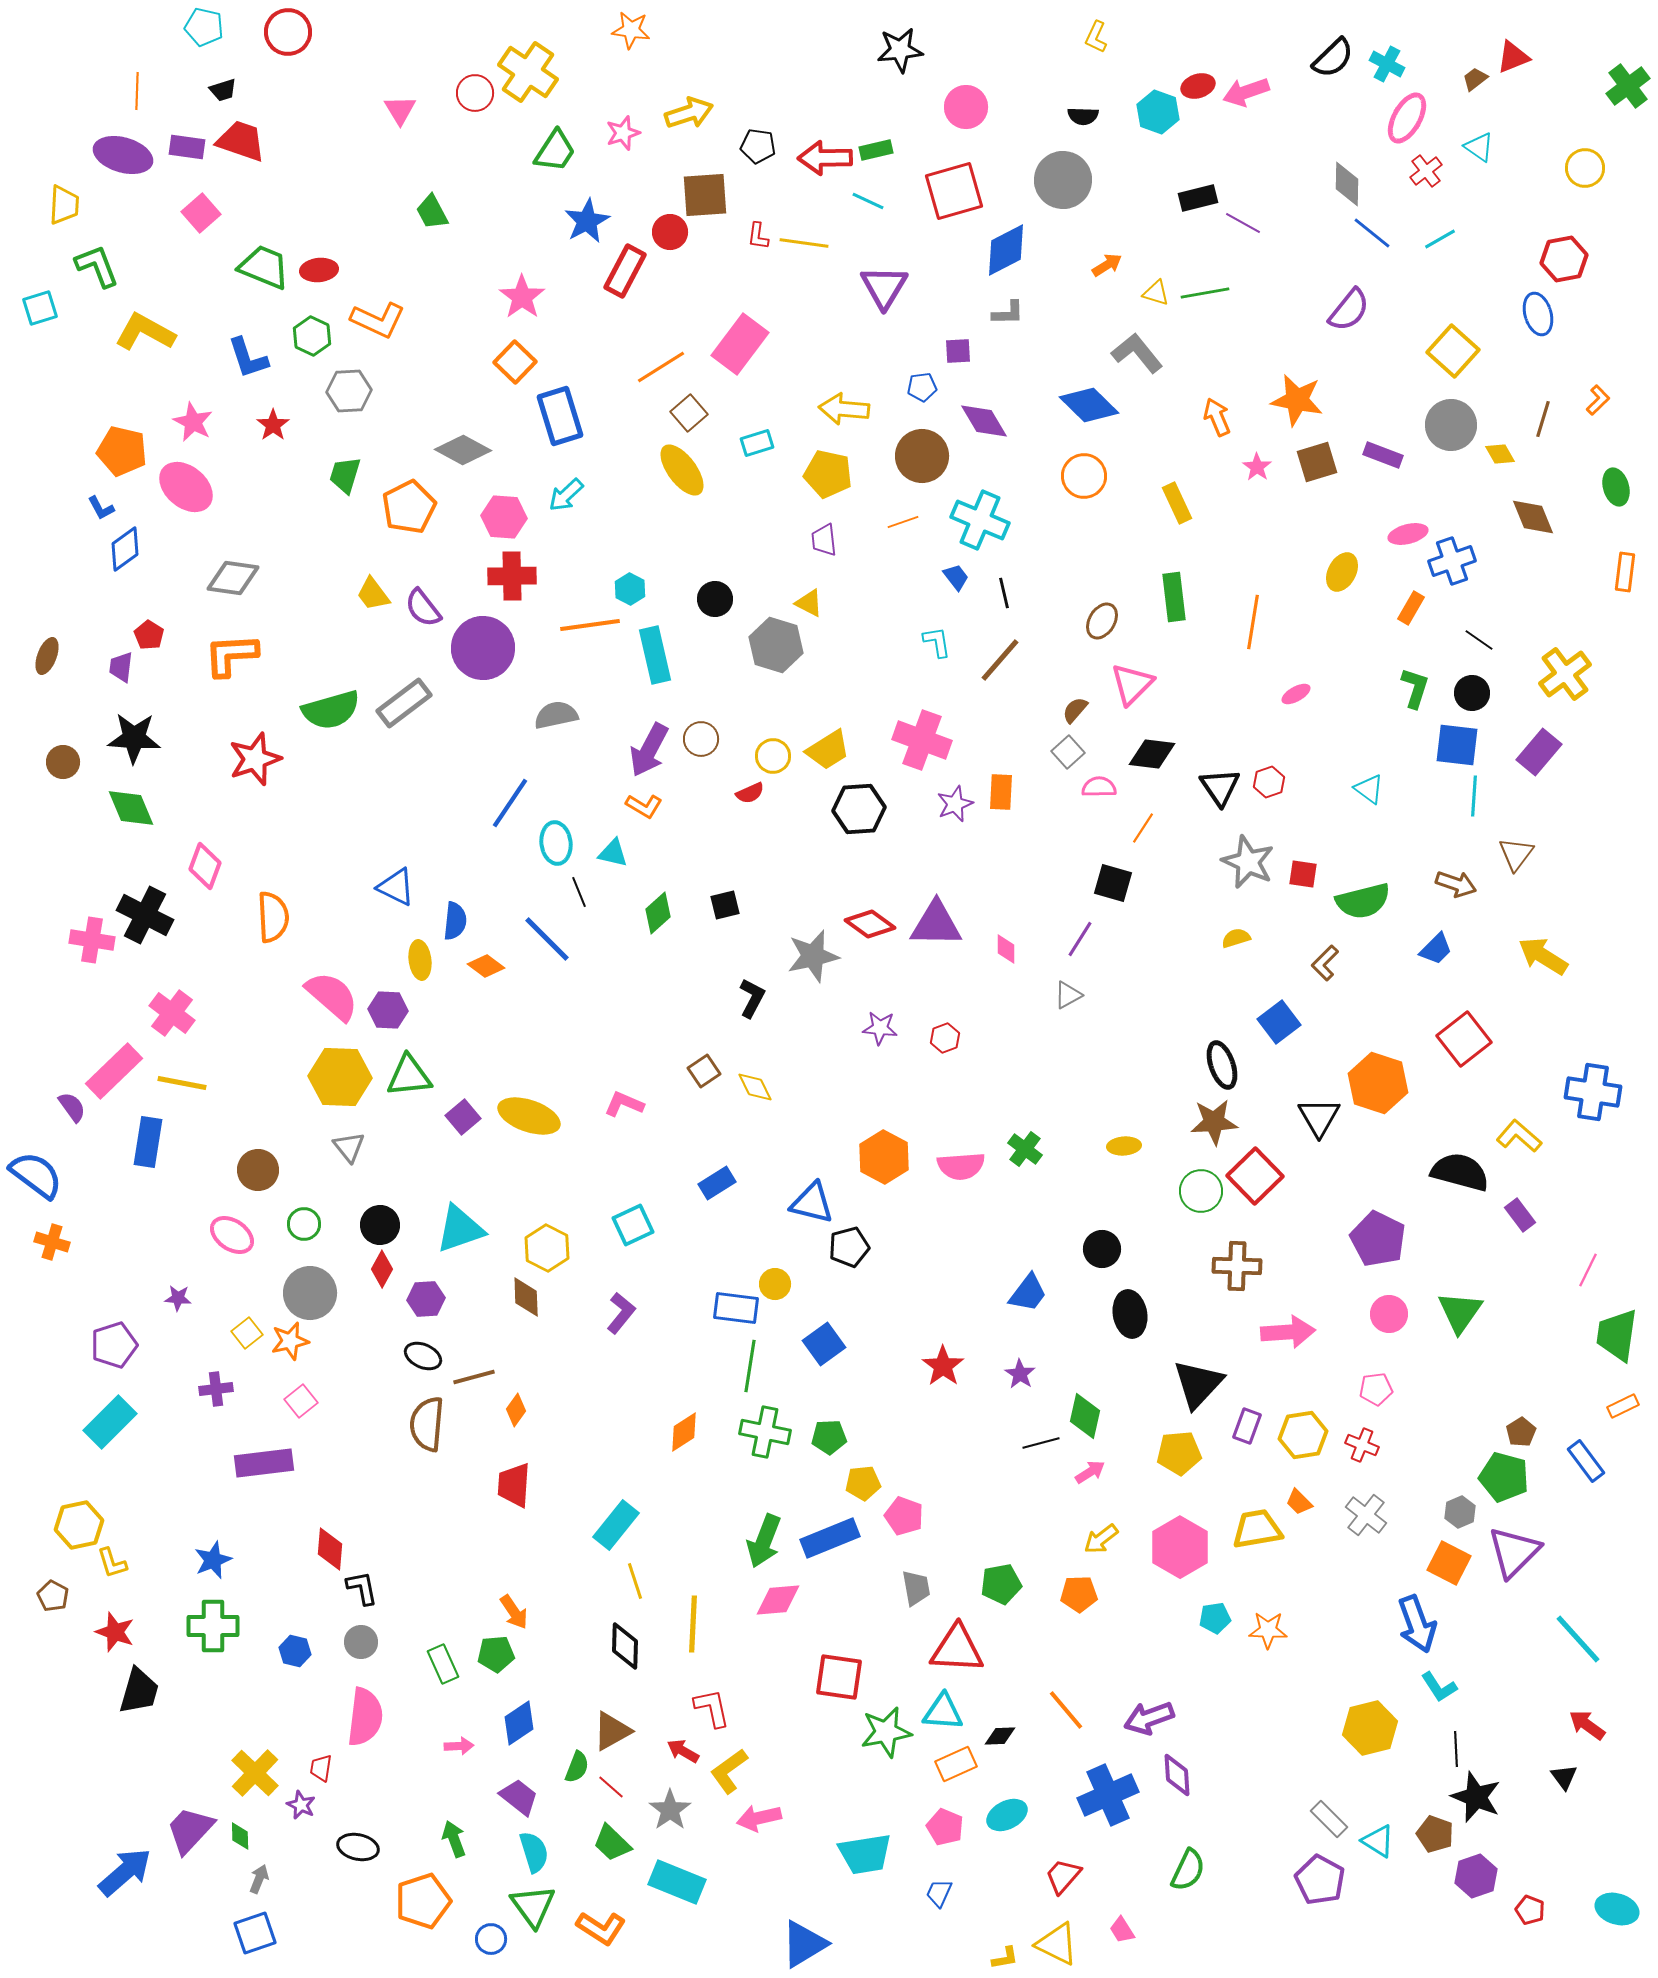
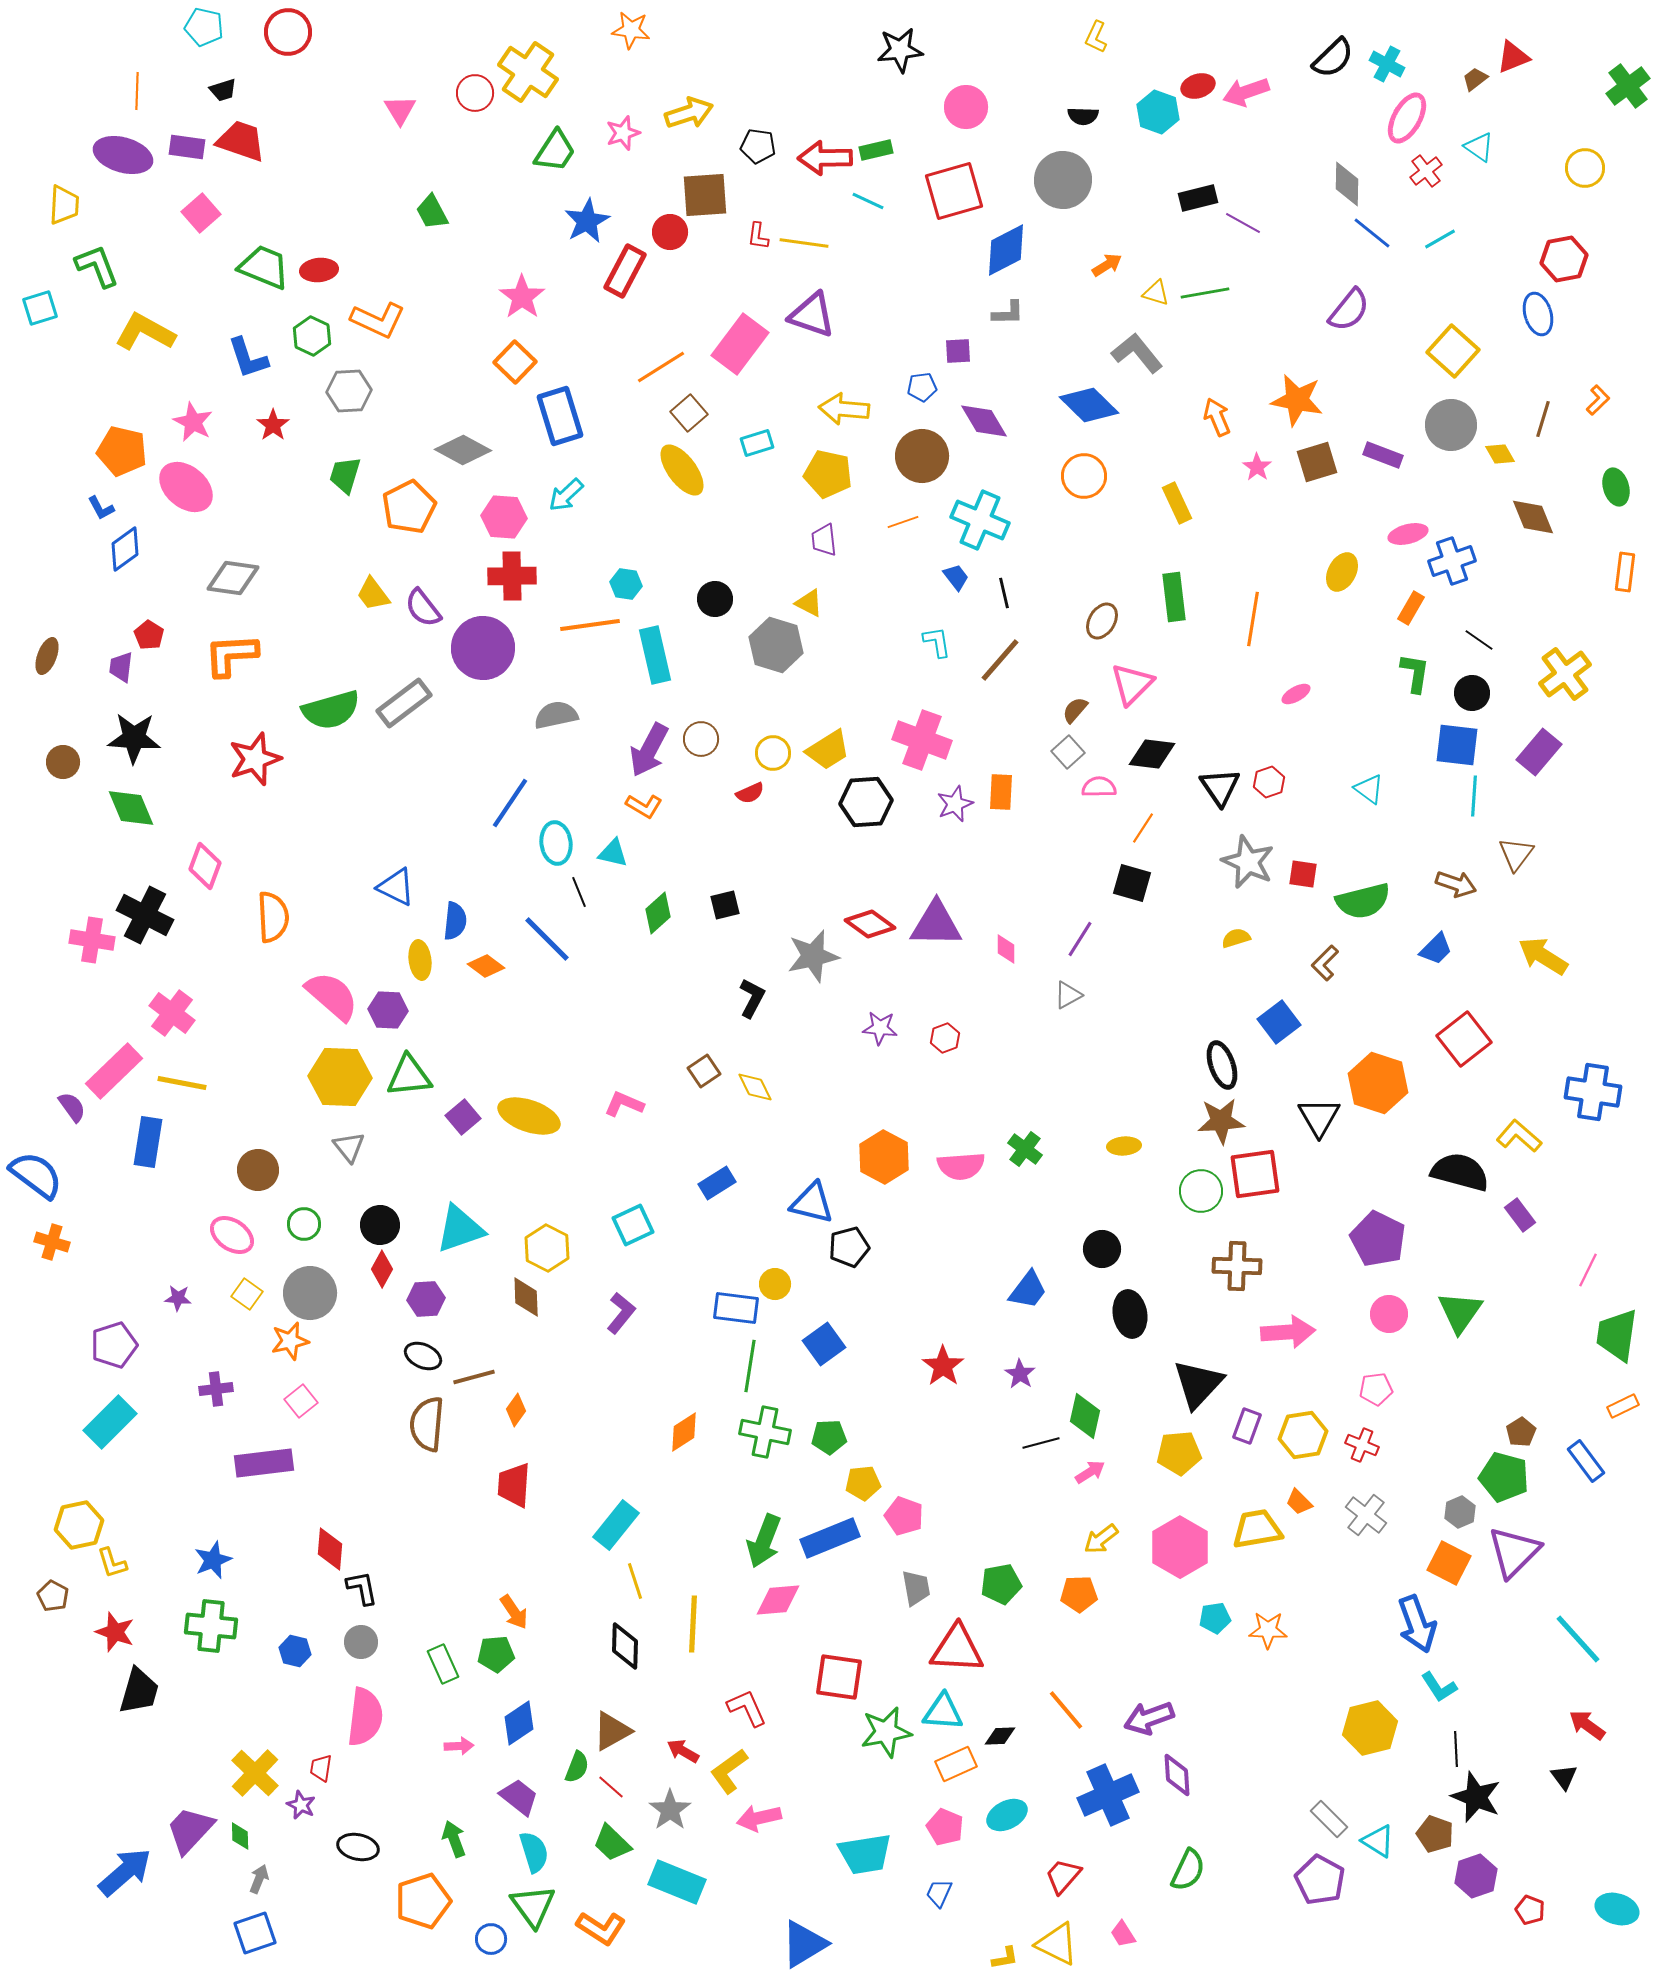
purple triangle at (884, 287): moved 72 px left, 28 px down; rotated 42 degrees counterclockwise
cyan hexagon at (630, 589): moved 4 px left, 5 px up; rotated 20 degrees counterclockwise
orange line at (1253, 622): moved 3 px up
green L-shape at (1415, 688): moved 15 px up; rotated 9 degrees counterclockwise
yellow circle at (773, 756): moved 3 px up
black hexagon at (859, 809): moved 7 px right, 7 px up
black square at (1113, 883): moved 19 px right
brown star at (1214, 1122): moved 7 px right, 1 px up
red square at (1255, 1176): moved 2 px up; rotated 36 degrees clockwise
blue trapezoid at (1028, 1293): moved 3 px up
yellow square at (247, 1333): moved 39 px up; rotated 16 degrees counterclockwise
green cross at (213, 1626): moved 2 px left; rotated 6 degrees clockwise
red L-shape at (712, 1708): moved 35 px right; rotated 12 degrees counterclockwise
pink trapezoid at (1122, 1930): moved 1 px right, 4 px down
